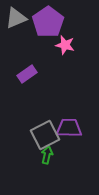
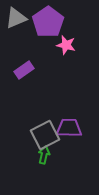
pink star: moved 1 px right
purple rectangle: moved 3 px left, 4 px up
green arrow: moved 3 px left
